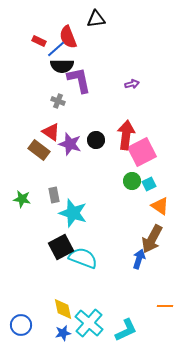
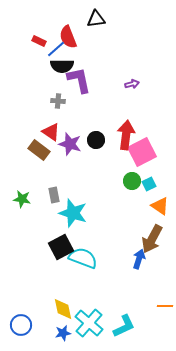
gray cross: rotated 16 degrees counterclockwise
cyan L-shape: moved 2 px left, 4 px up
